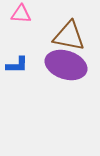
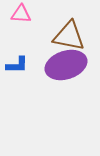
purple ellipse: rotated 36 degrees counterclockwise
